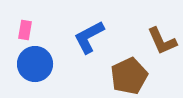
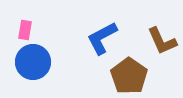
blue L-shape: moved 13 px right, 1 px down
blue circle: moved 2 px left, 2 px up
brown pentagon: rotated 12 degrees counterclockwise
